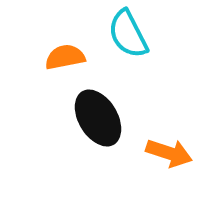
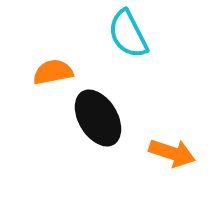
orange semicircle: moved 12 px left, 15 px down
orange arrow: moved 3 px right
